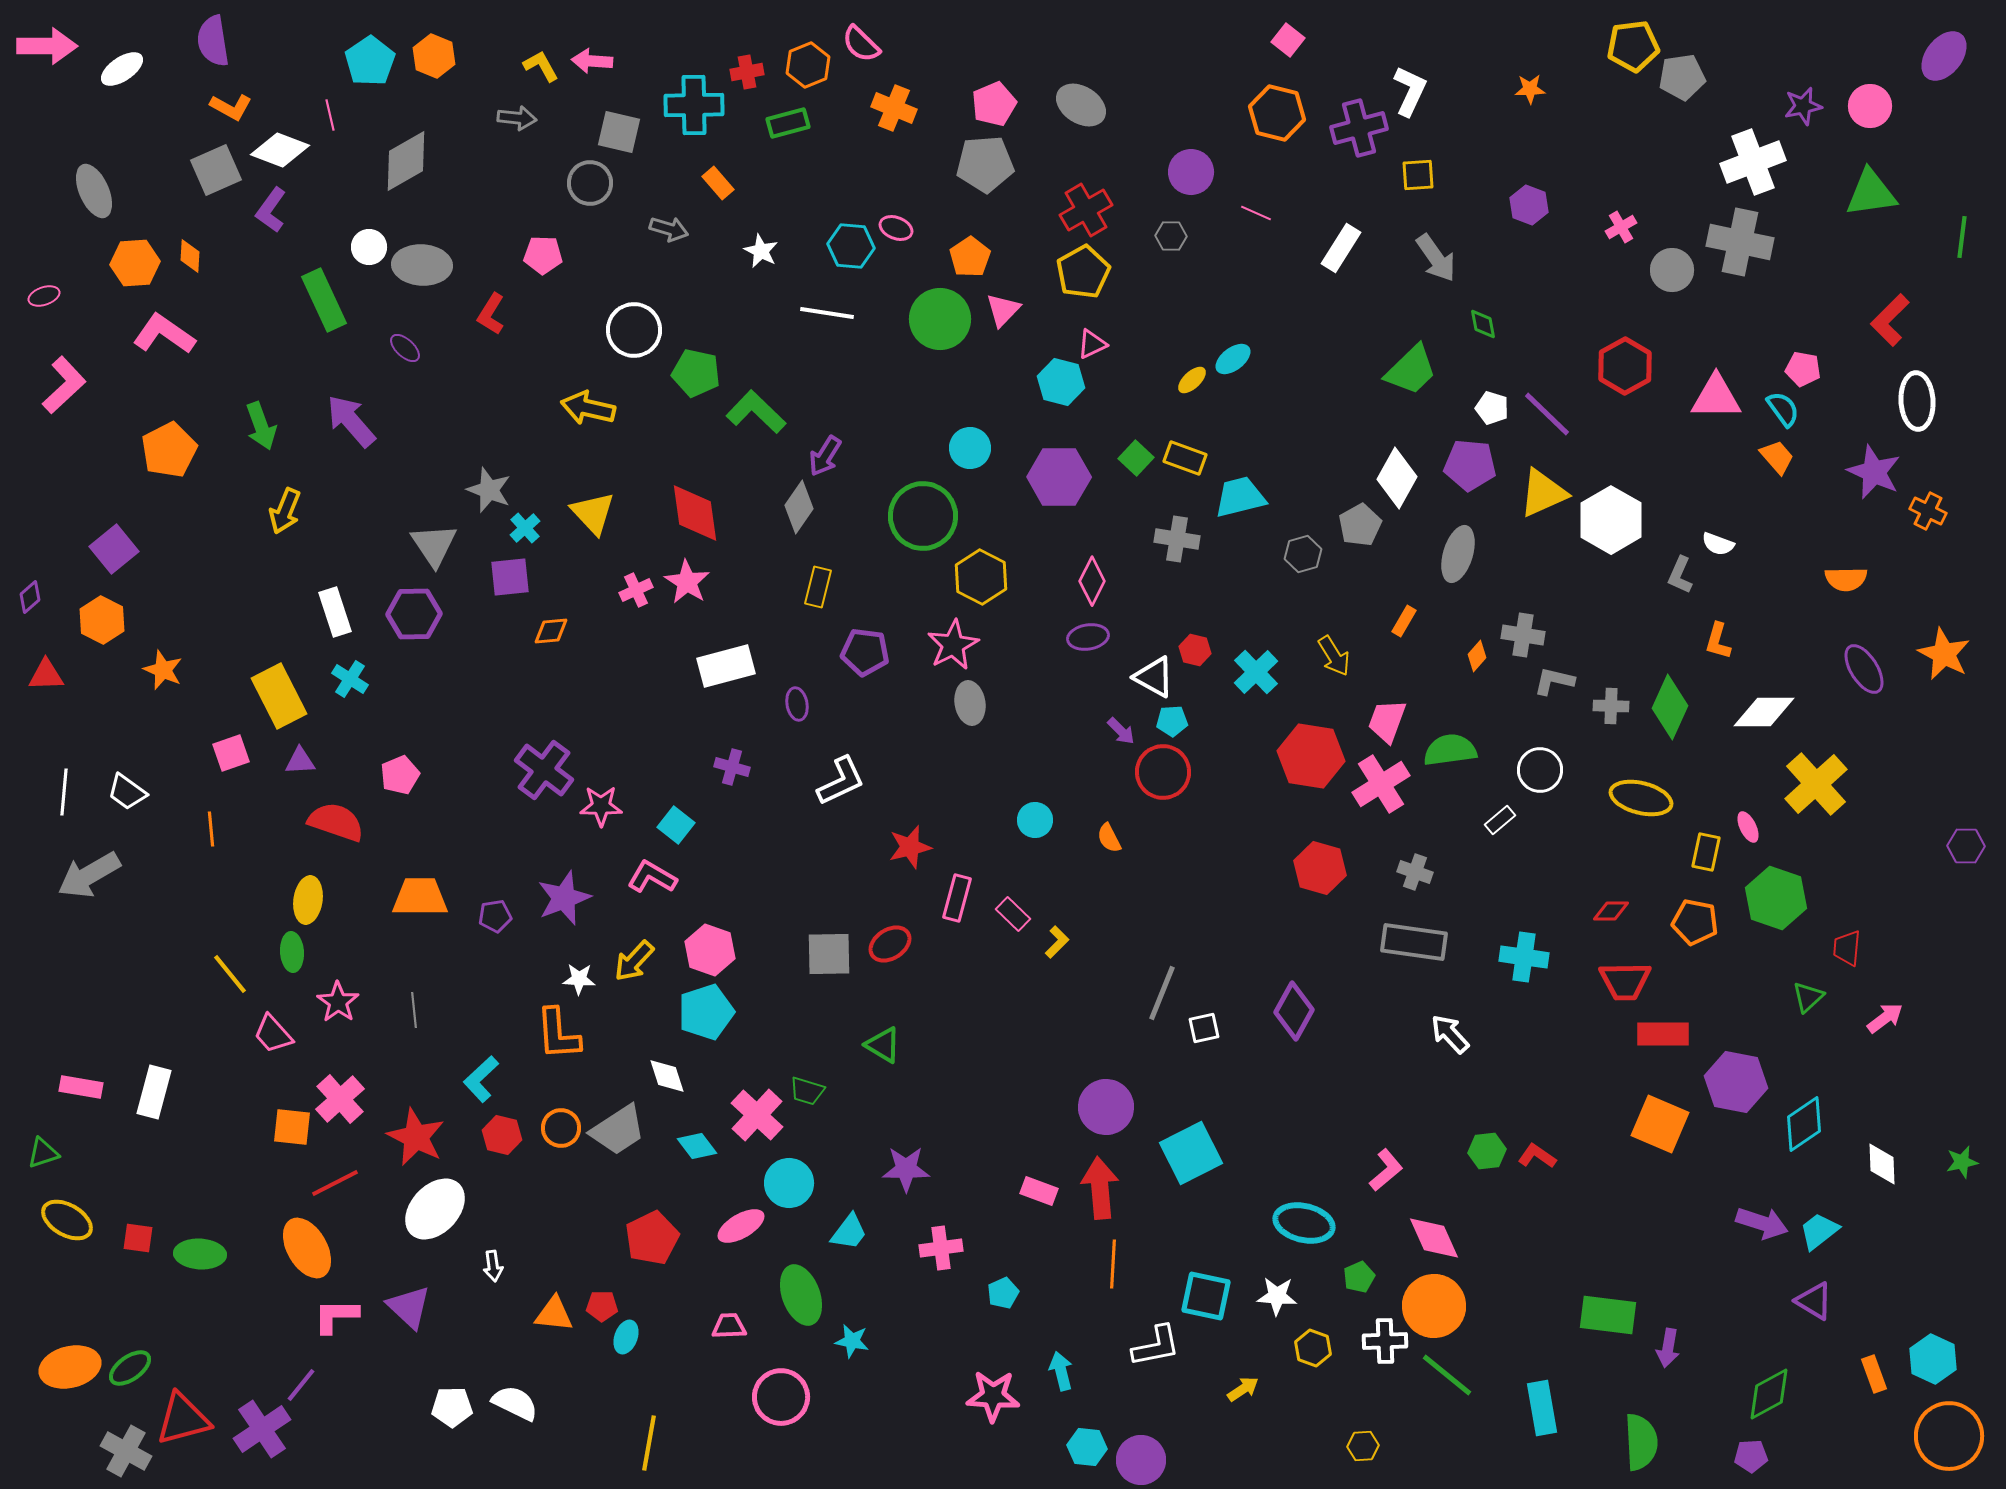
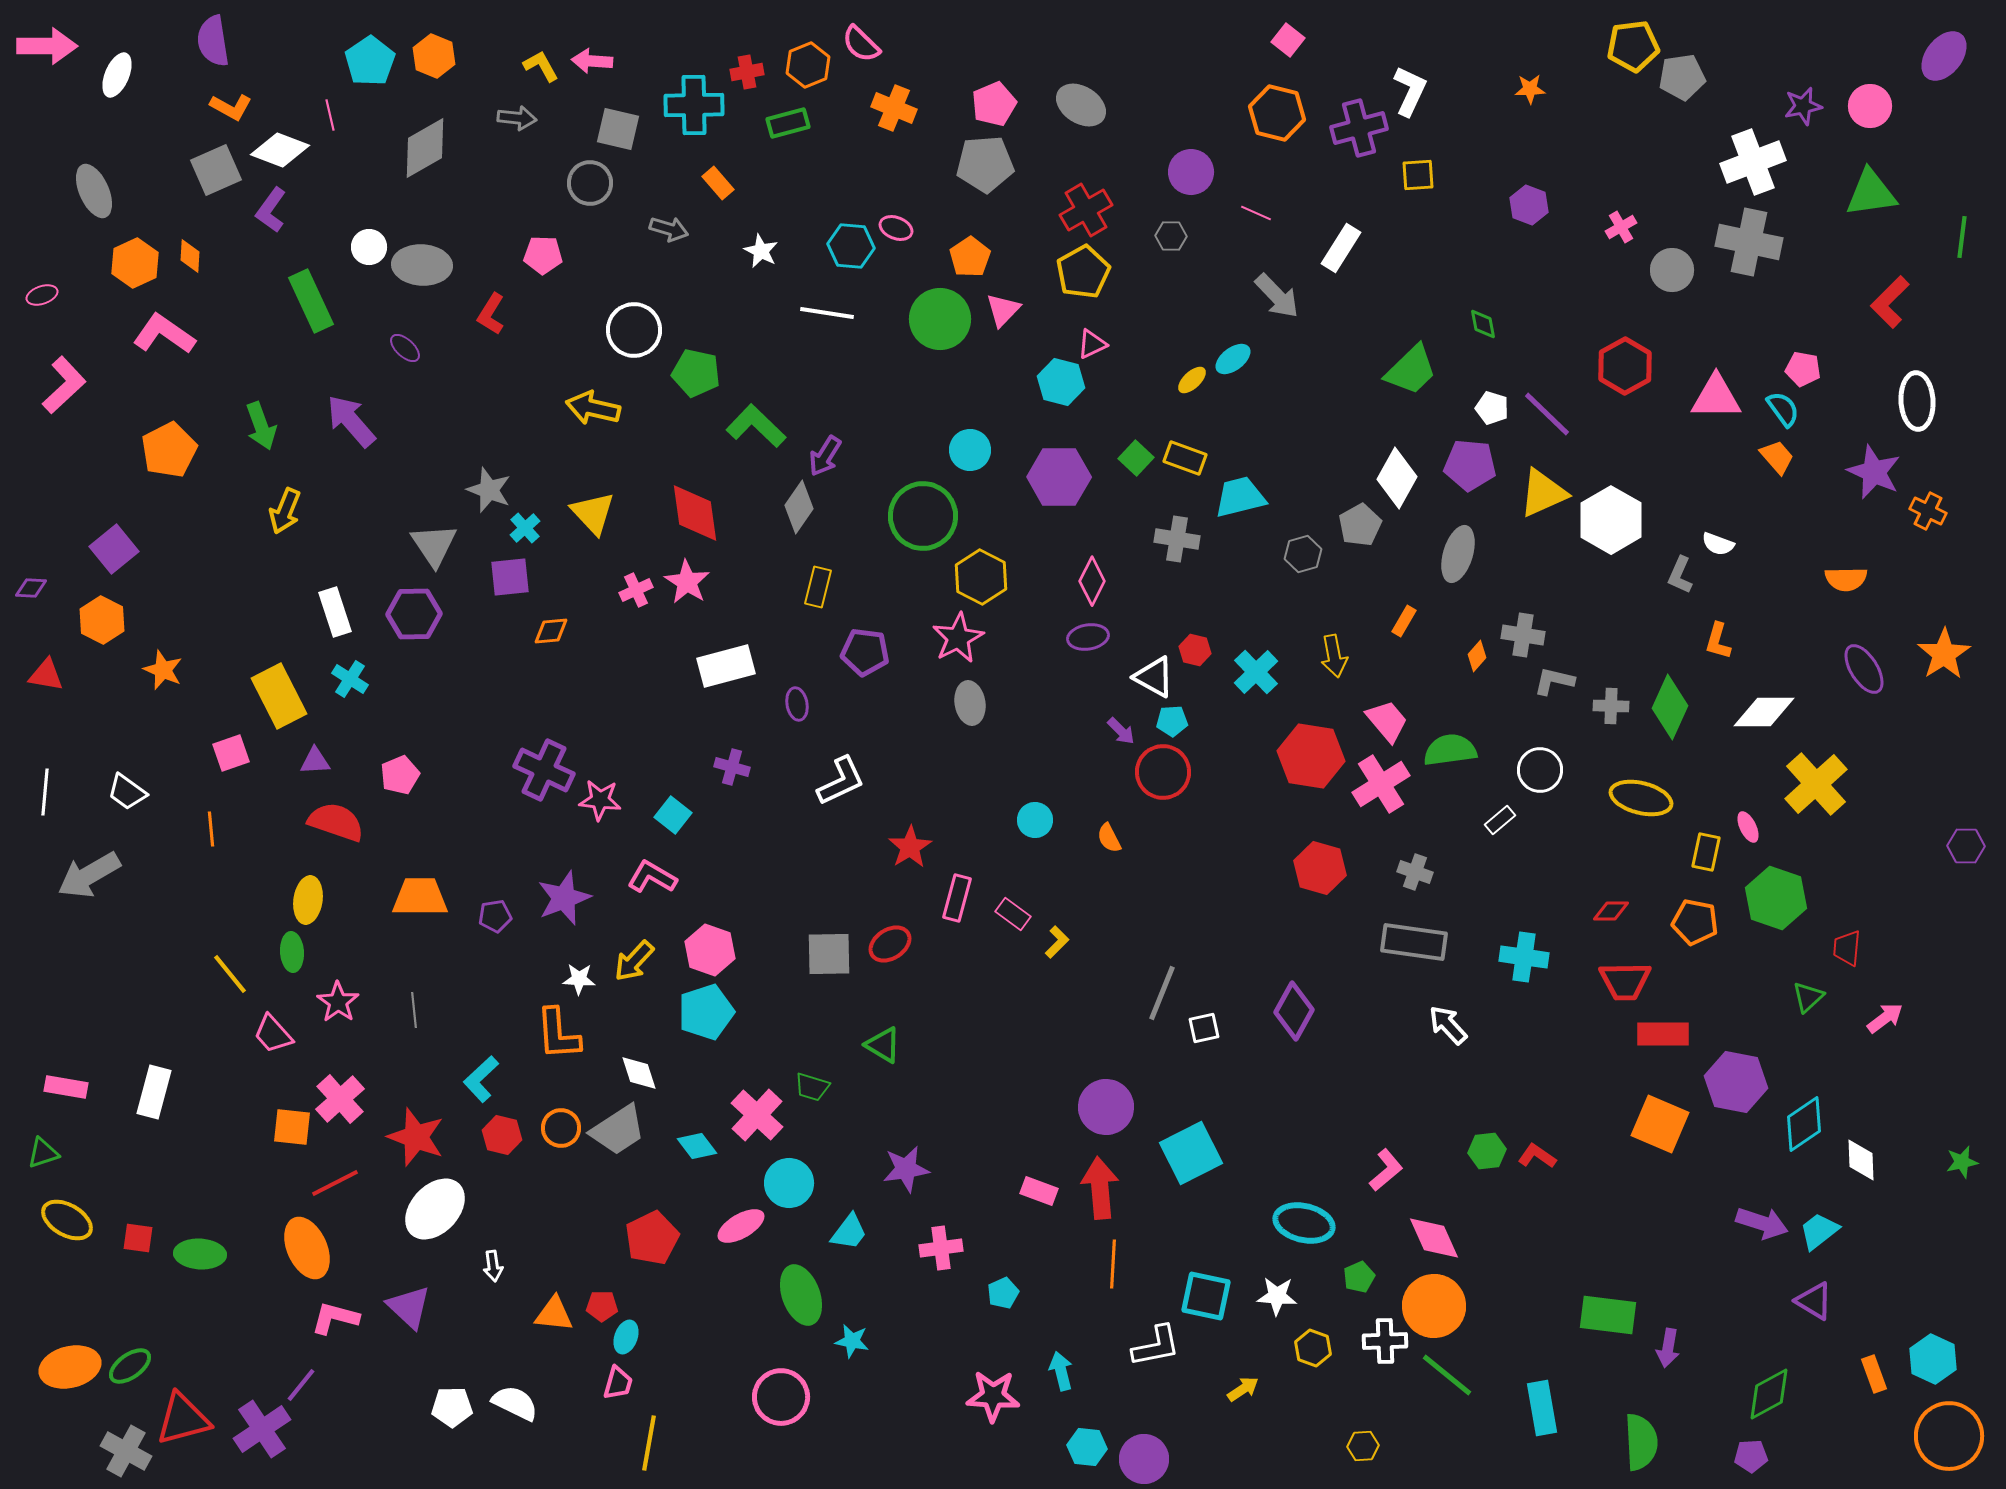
white ellipse at (122, 69): moved 5 px left, 6 px down; rotated 33 degrees counterclockwise
gray square at (619, 132): moved 1 px left, 3 px up
gray diamond at (406, 161): moved 19 px right, 13 px up
gray cross at (1740, 242): moved 9 px right
gray arrow at (1436, 258): moved 159 px left, 38 px down; rotated 9 degrees counterclockwise
orange hexagon at (135, 263): rotated 21 degrees counterclockwise
pink ellipse at (44, 296): moved 2 px left, 1 px up
green rectangle at (324, 300): moved 13 px left, 1 px down
red L-shape at (1890, 320): moved 18 px up
yellow arrow at (588, 408): moved 5 px right
green L-shape at (756, 412): moved 14 px down
cyan circle at (970, 448): moved 2 px down
purple diamond at (30, 597): moved 1 px right, 9 px up; rotated 44 degrees clockwise
pink star at (953, 645): moved 5 px right, 7 px up
orange star at (1944, 654): rotated 12 degrees clockwise
yellow arrow at (1334, 656): rotated 21 degrees clockwise
red triangle at (46, 675): rotated 12 degrees clockwise
pink trapezoid at (1387, 721): rotated 120 degrees clockwise
purple triangle at (300, 761): moved 15 px right
purple cross at (544, 770): rotated 12 degrees counterclockwise
white line at (64, 792): moved 19 px left
pink star at (601, 806): moved 1 px left, 6 px up; rotated 6 degrees clockwise
cyan square at (676, 825): moved 3 px left, 10 px up
red star at (910, 847): rotated 18 degrees counterclockwise
pink rectangle at (1013, 914): rotated 8 degrees counterclockwise
white arrow at (1450, 1034): moved 2 px left, 9 px up
white diamond at (667, 1076): moved 28 px left, 3 px up
pink rectangle at (81, 1087): moved 15 px left
green trapezoid at (807, 1091): moved 5 px right, 4 px up
red star at (416, 1137): rotated 6 degrees counterclockwise
white diamond at (1882, 1164): moved 21 px left, 4 px up
purple star at (906, 1169): rotated 9 degrees counterclockwise
orange ellipse at (307, 1248): rotated 6 degrees clockwise
pink L-shape at (336, 1316): moved 1 px left, 2 px down; rotated 15 degrees clockwise
pink trapezoid at (729, 1326): moved 111 px left, 57 px down; rotated 108 degrees clockwise
green ellipse at (130, 1368): moved 2 px up
purple circle at (1141, 1460): moved 3 px right, 1 px up
